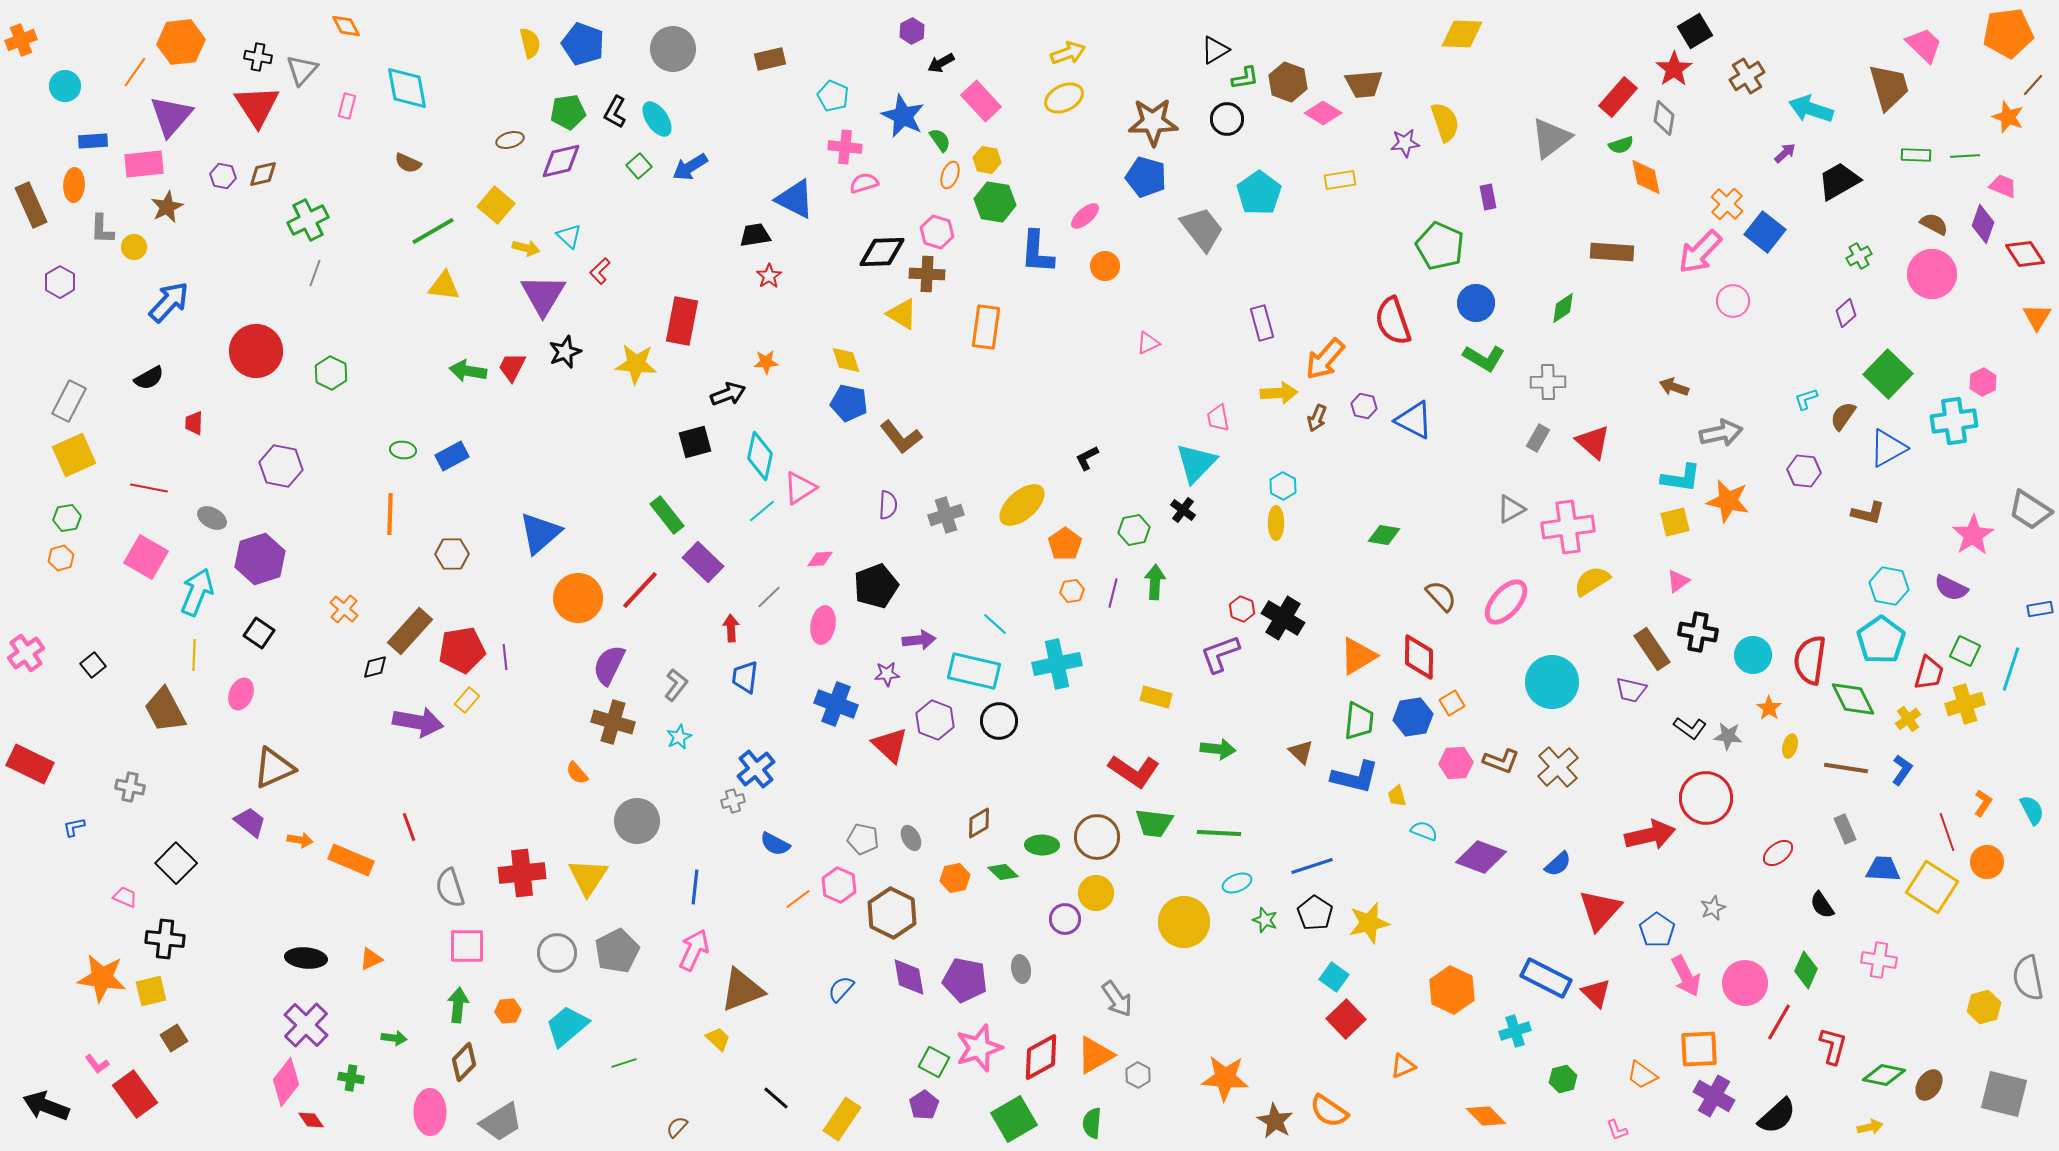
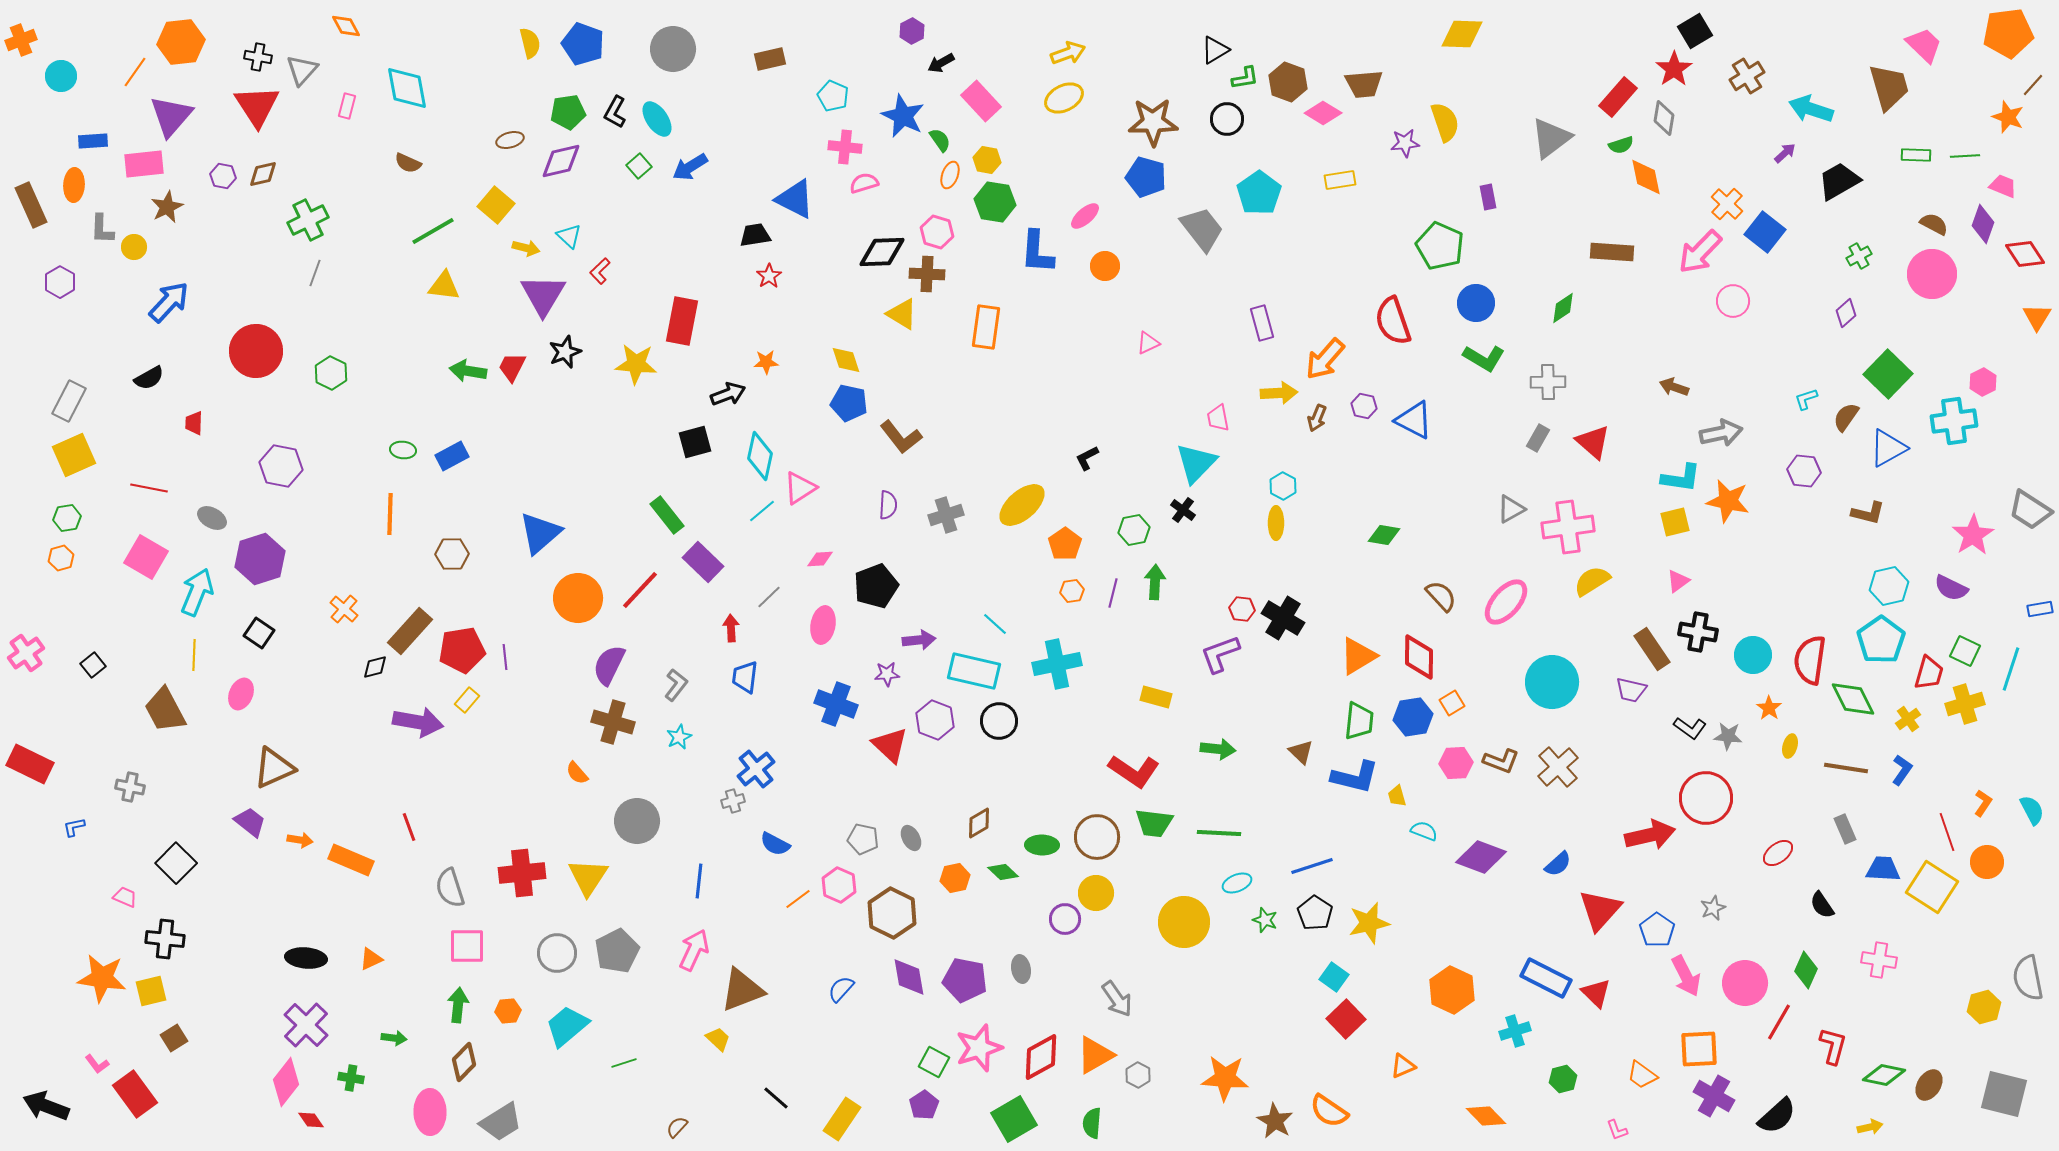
cyan circle at (65, 86): moved 4 px left, 10 px up
brown semicircle at (1843, 416): moved 3 px right, 1 px down
cyan hexagon at (1889, 586): rotated 24 degrees counterclockwise
red hexagon at (1242, 609): rotated 15 degrees counterclockwise
blue line at (695, 887): moved 4 px right, 6 px up
